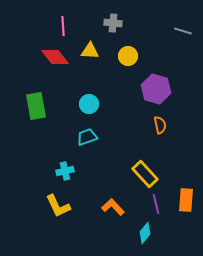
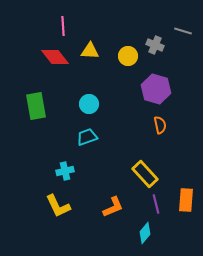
gray cross: moved 42 px right, 22 px down; rotated 18 degrees clockwise
orange L-shape: rotated 110 degrees clockwise
